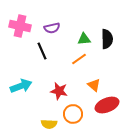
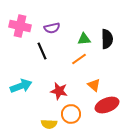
orange circle: moved 2 px left
